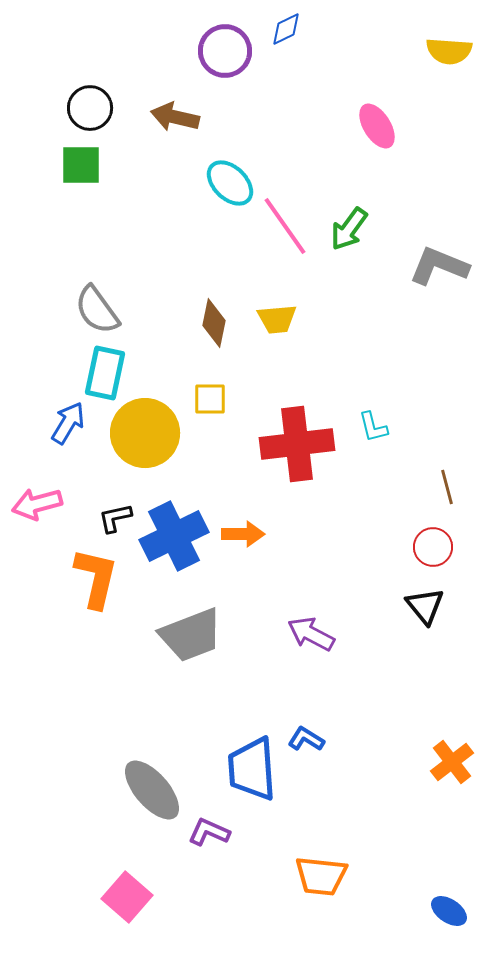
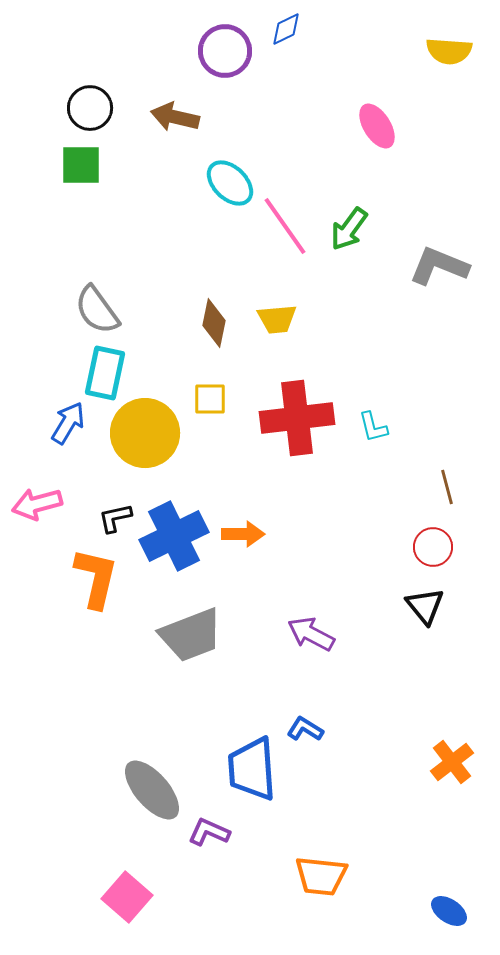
red cross: moved 26 px up
blue L-shape: moved 1 px left, 10 px up
